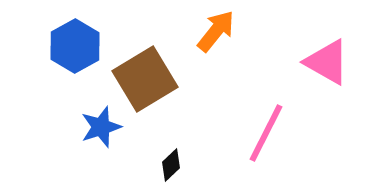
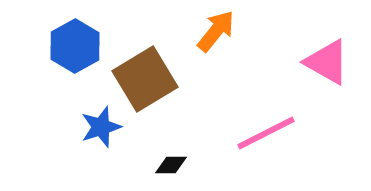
pink line: rotated 36 degrees clockwise
black diamond: rotated 44 degrees clockwise
